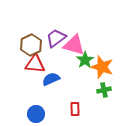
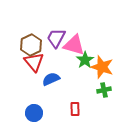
purple trapezoid: rotated 25 degrees counterclockwise
red triangle: moved 1 px left, 2 px up; rotated 45 degrees clockwise
blue circle: moved 2 px left, 1 px up
